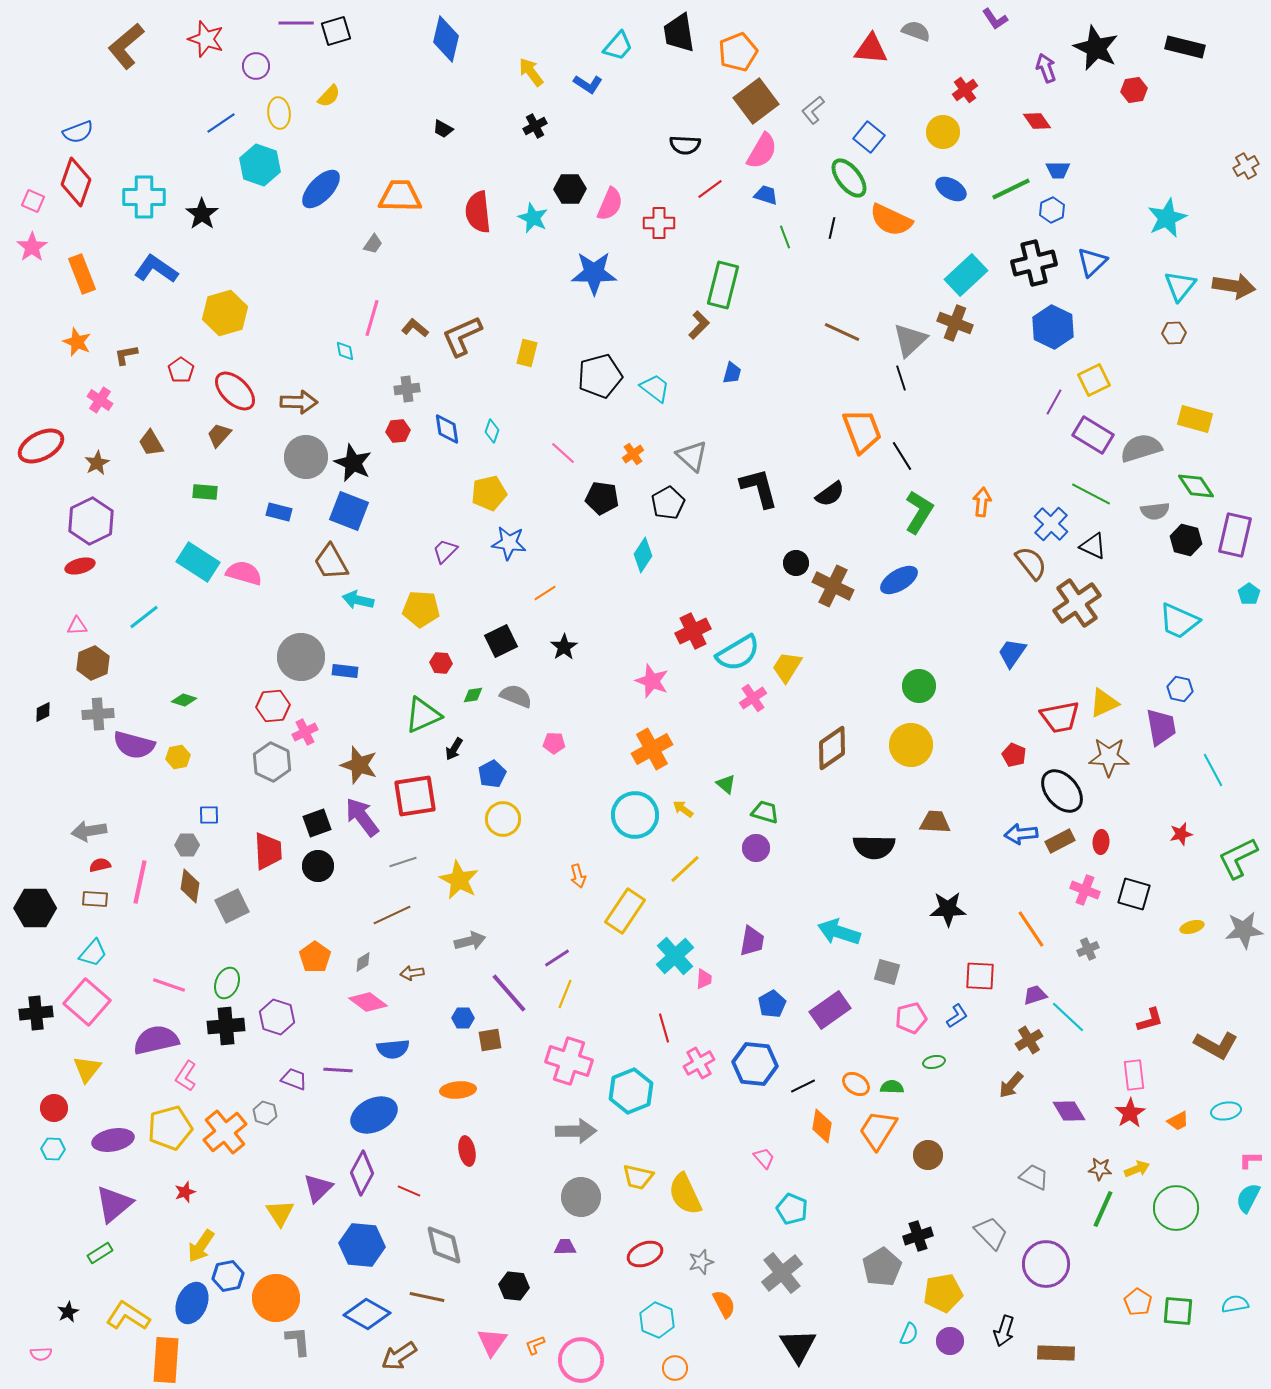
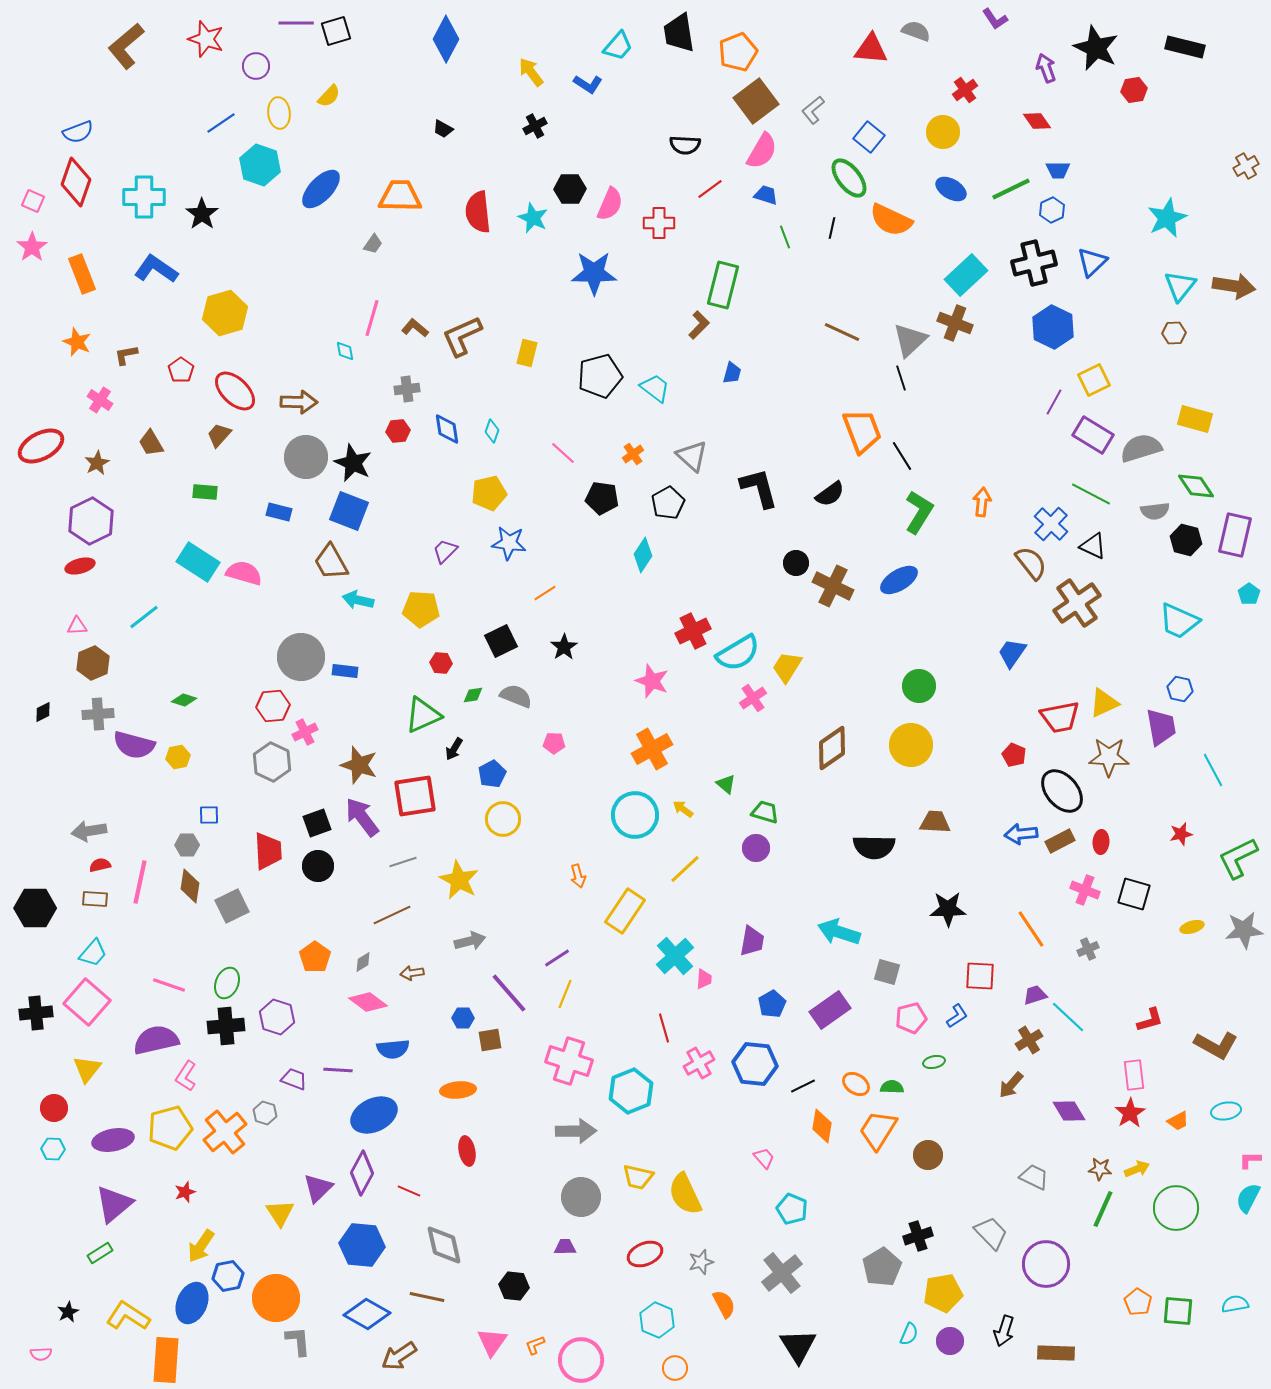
blue diamond at (446, 39): rotated 15 degrees clockwise
